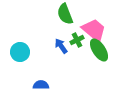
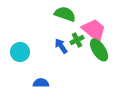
green semicircle: rotated 130 degrees clockwise
blue semicircle: moved 2 px up
